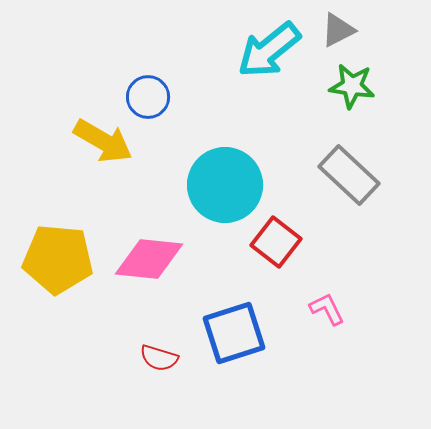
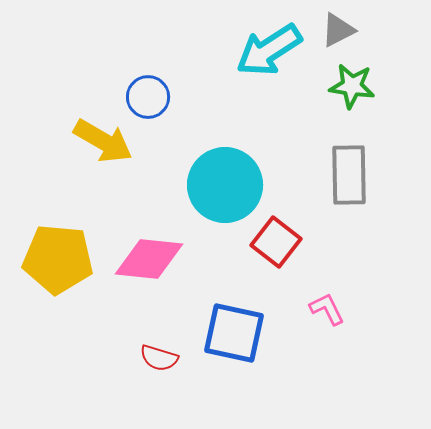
cyan arrow: rotated 6 degrees clockwise
gray rectangle: rotated 46 degrees clockwise
blue square: rotated 30 degrees clockwise
